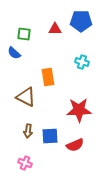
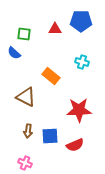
orange rectangle: moved 3 px right, 1 px up; rotated 42 degrees counterclockwise
